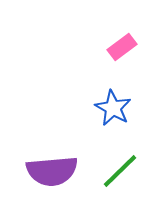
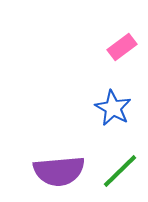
purple semicircle: moved 7 px right
